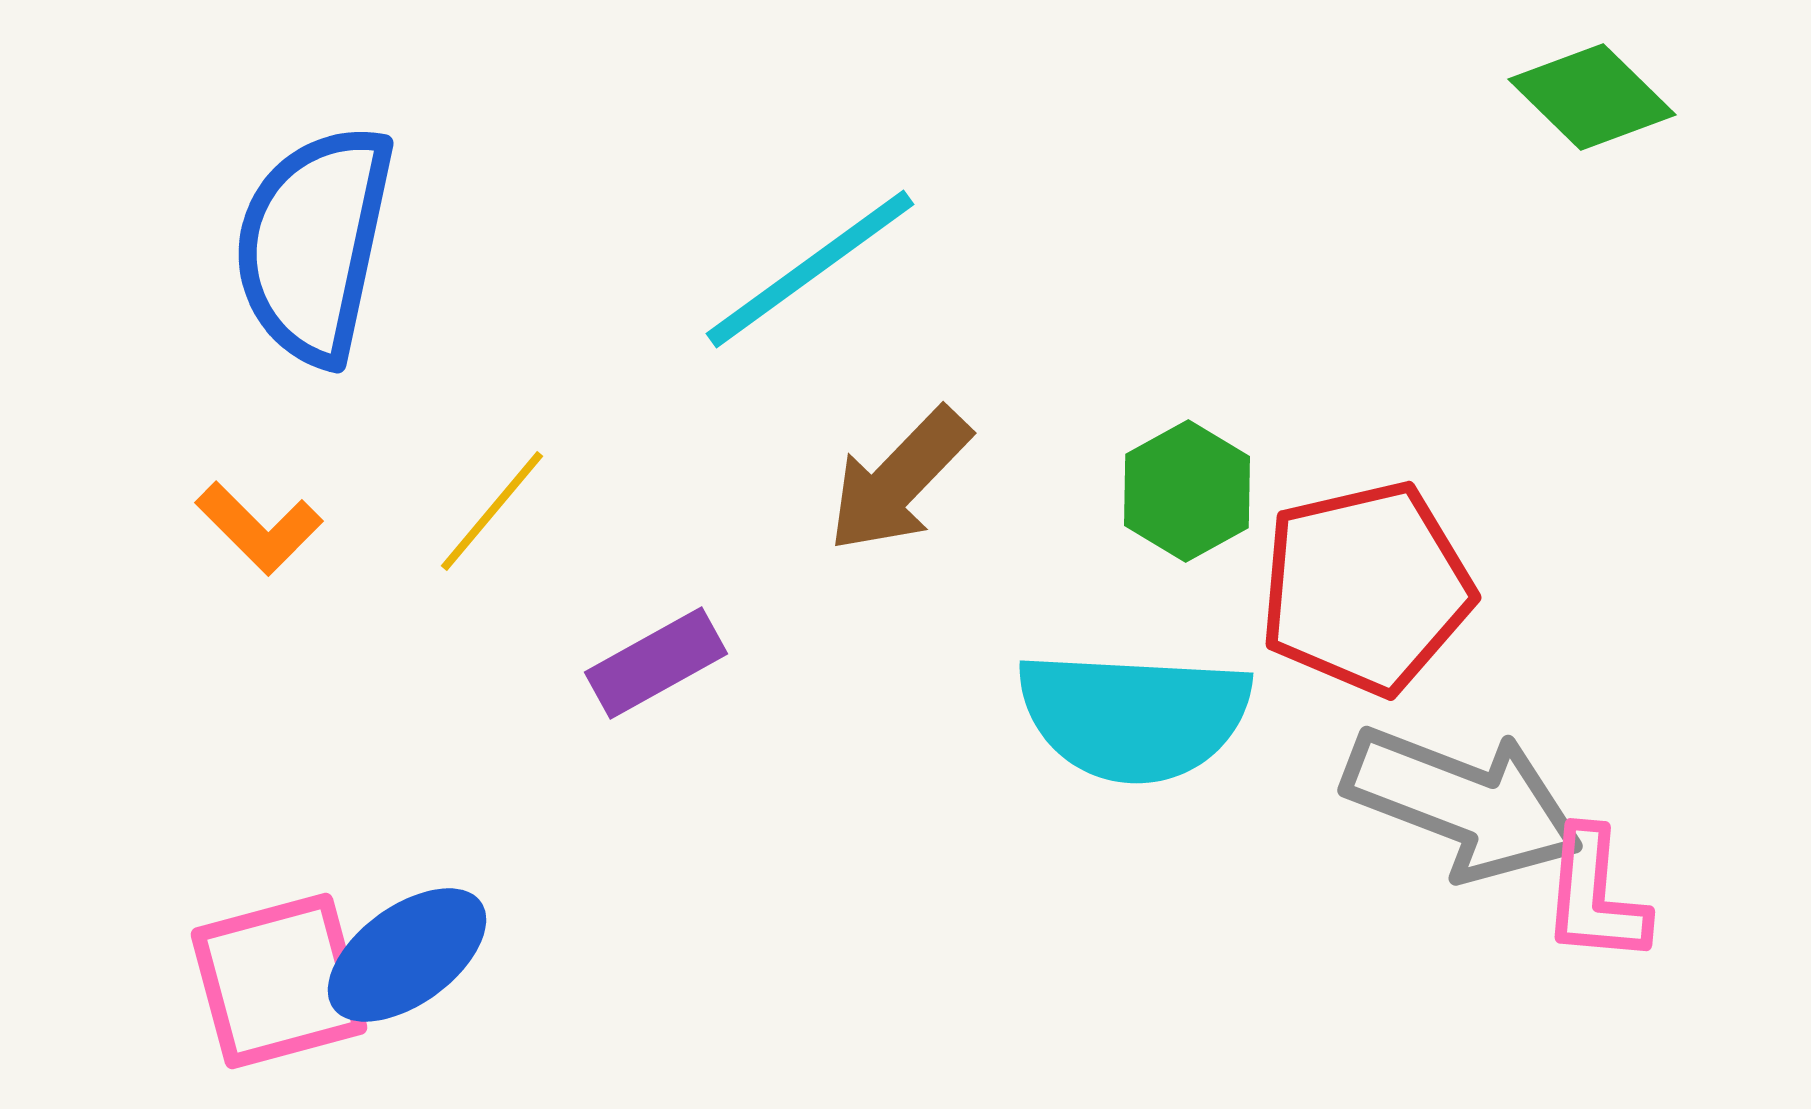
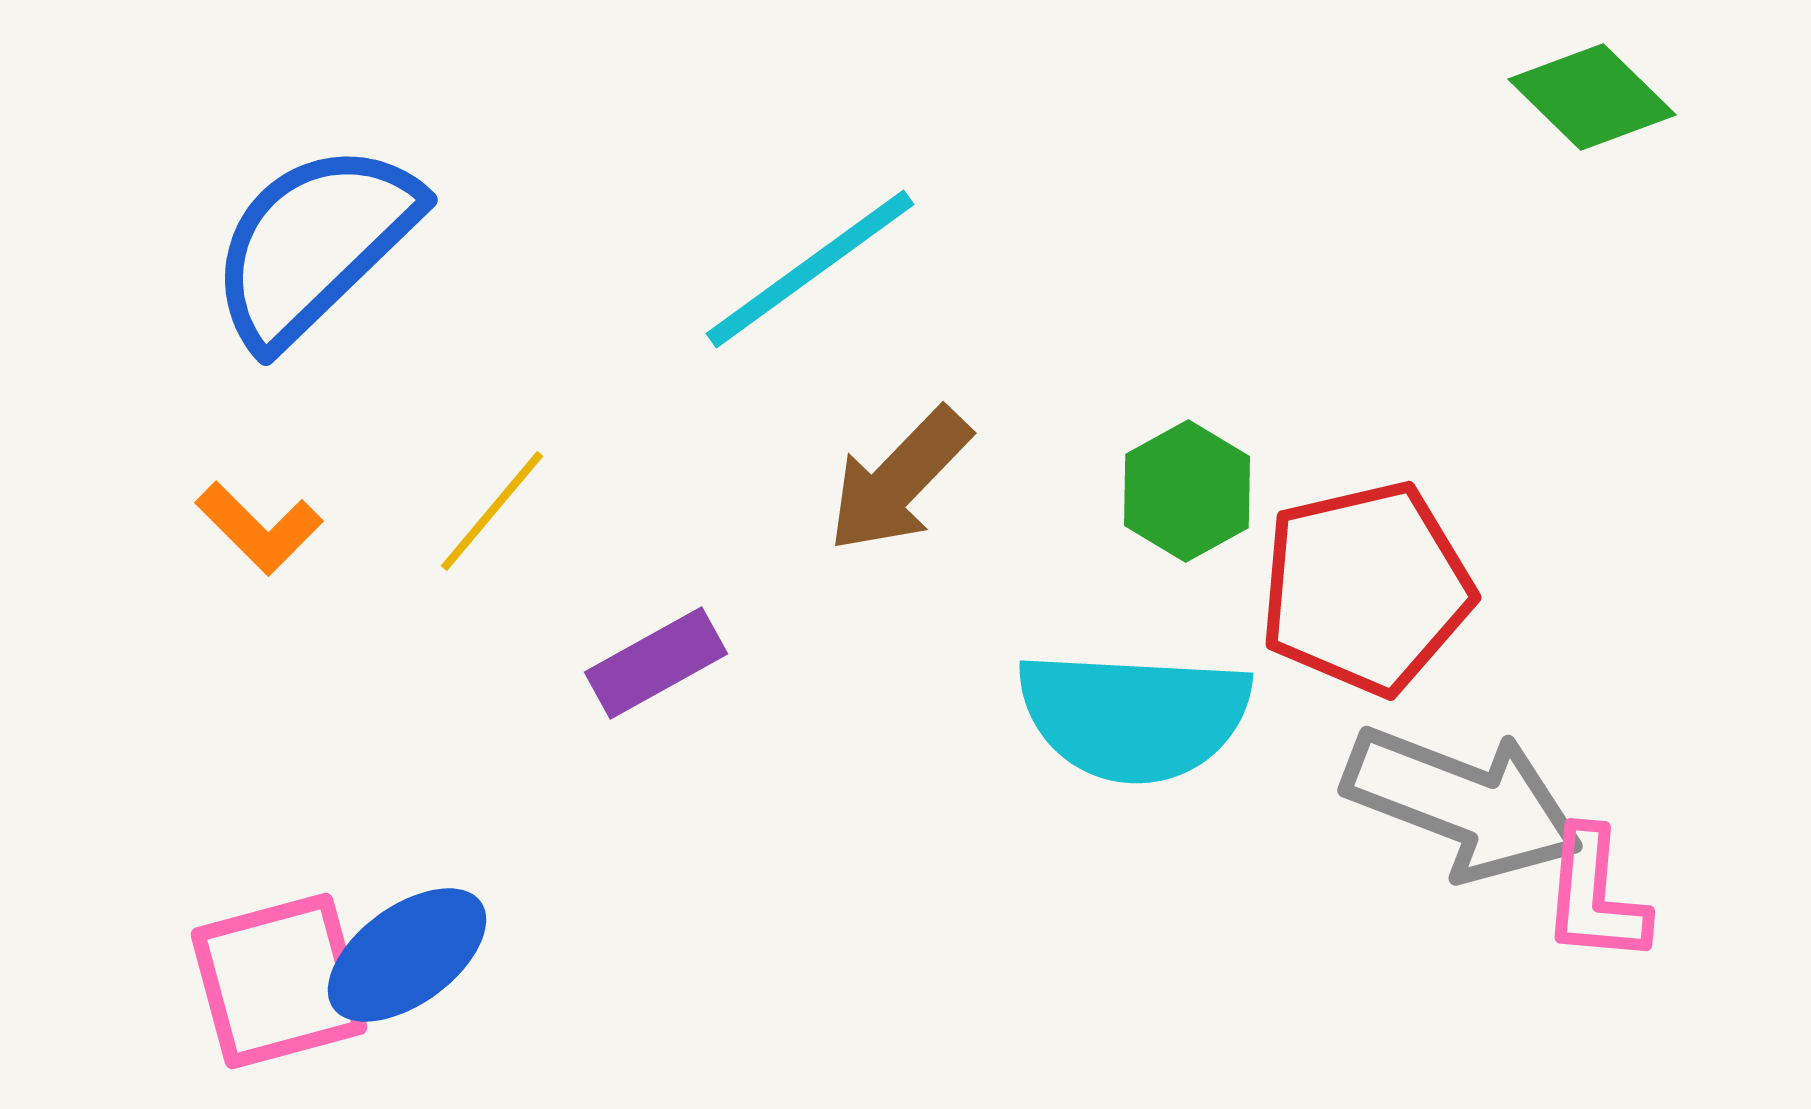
blue semicircle: rotated 34 degrees clockwise
